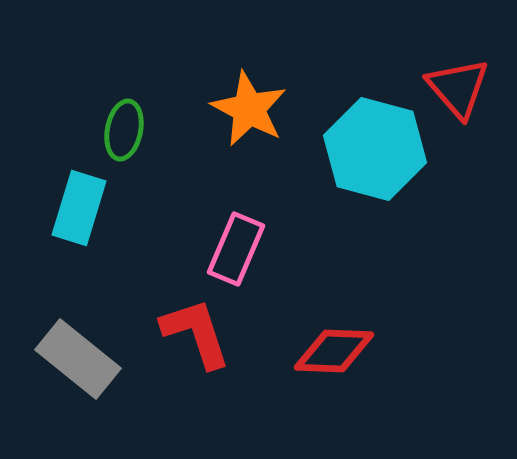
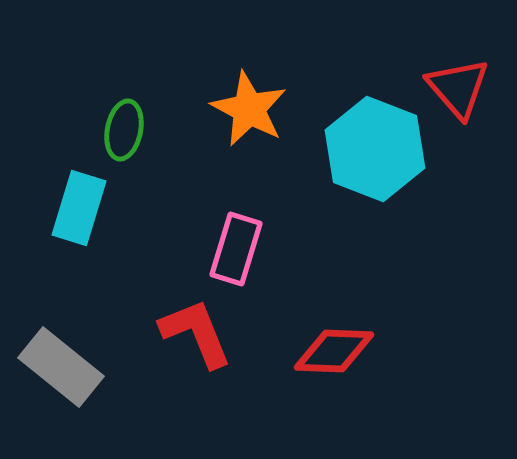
cyan hexagon: rotated 6 degrees clockwise
pink rectangle: rotated 6 degrees counterclockwise
red L-shape: rotated 4 degrees counterclockwise
gray rectangle: moved 17 px left, 8 px down
